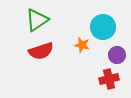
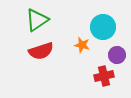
red cross: moved 5 px left, 3 px up
